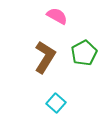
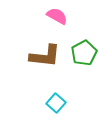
brown L-shape: moved 1 px up; rotated 64 degrees clockwise
